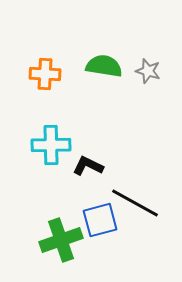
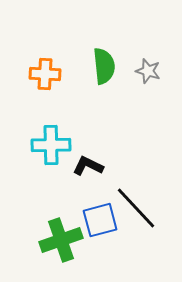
green semicircle: rotated 75 degrees clockwise
black line: moved 1 px right, 5 px down; rotated 18 degrees clockwise
